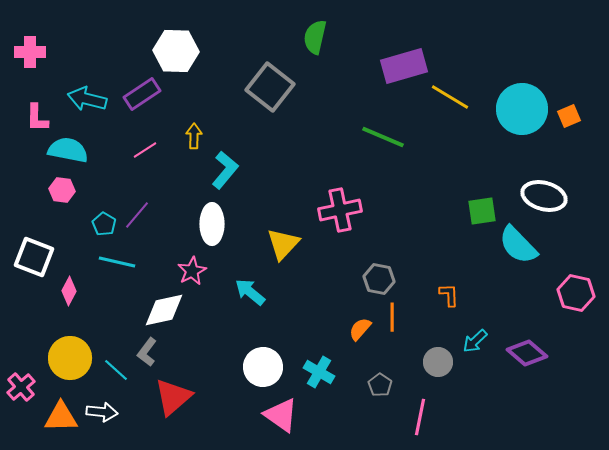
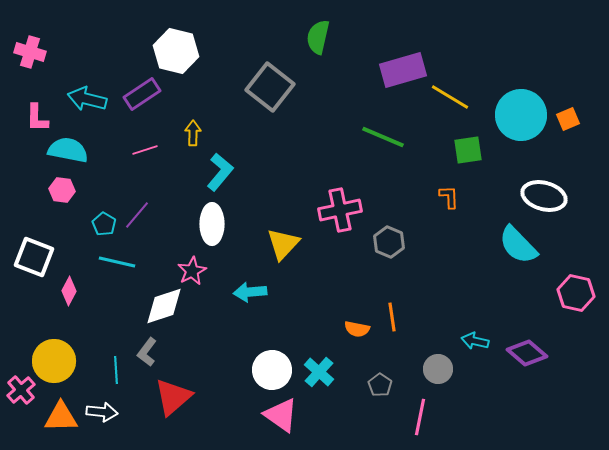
green semicircle at (315, 37): moved 3 px right
white hexagon at (176, 51): rotated 12 degrees clockwise
pink cross at (30, 52): rotated 16 degrees clockwise
purple rectangle at (404, 66): moved 1 px left, 4 px down
cyan circle at (522, 109): moved 1 px left, 6 px down
orange square at (569, 116): moved 1 px left, 3 px down
yellow arrow at (194, 136): moved 1 px left, 3 px up
pink line at (145, 150): rotated 15 degrees clockwise
cyan L-shape at (225, 170): moved 5 px left, 2 px down
green square at (482, 211): moved 14 px left, 61 px up
gray hexagon at (379, 279): moved 10 px right, 37 px up; rotated 12 degrees clockwise
cyan arrow at (250, 292): rotated 44 degrees counterclockwise
orange L-shape at (449, 295): moved 98 px up
white diamond at (164, 310): moved 4 px up; rotated 6 degrees counterclockwise
orange line at (392, 317): rotated 8 degrees counterclockwise
orange semicircle at (360, 329): moved 3 px left; rotated 120 degrees counterclockwise
cyan arrow at (475, 341): rotated 56 degrees clockwise
yellow circle at (70, 358): moved 16 px left, 3 px down
gray circle at (438, 362): moved 7 px down
white circle at (263, 367): moved 9 px right, 3 px down
cyan line at (116, 370): rotated 44 degrees clockwise
cyan cross at (319, 372): rotated 12 degrees clockwise
pink cross at (21, 387): moved 3 px down
